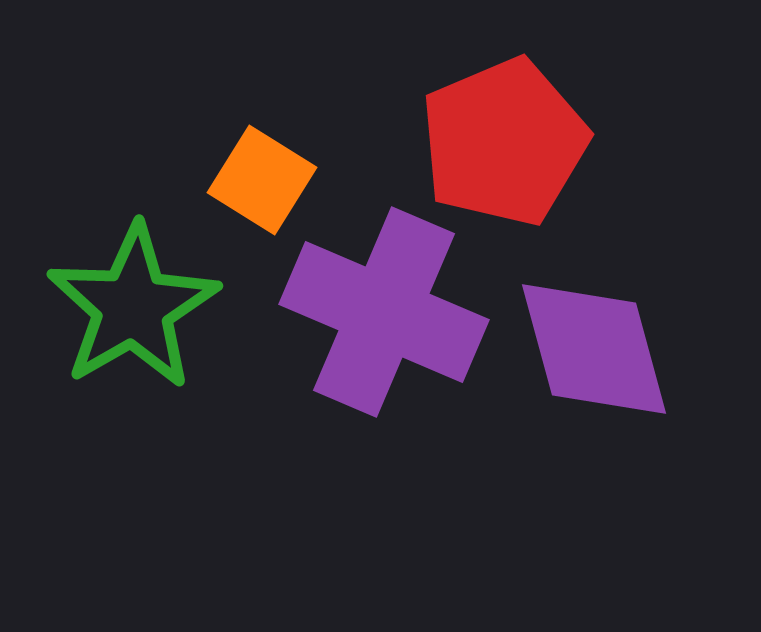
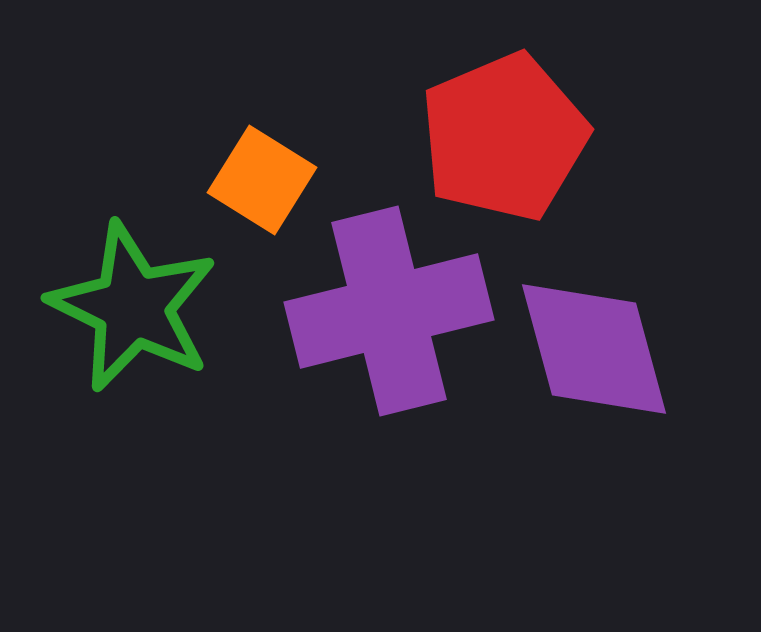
red pentagon: moved 5 px up
green star: rotated 16 degrees counterclockwise
purple cross: moved 5 px right, 1 px up; rotated 37 degrees counterclockwise
